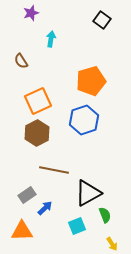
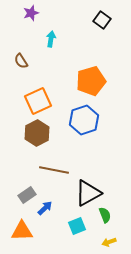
yellow arrow: moved 3 px left, 2 px up; rotated 104 degrees clockwise
